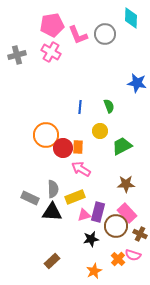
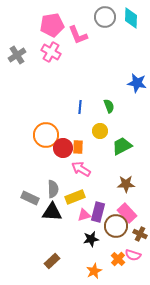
gray circle: moved 17 px up
gray cross: rotated 18 degrees counterclockwise
